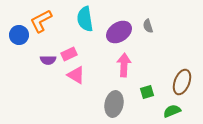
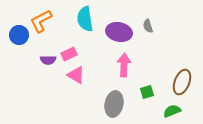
purple ellipse: rotated 45 degrees clockwise
